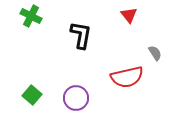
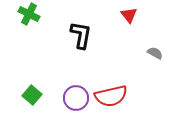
green cross: moved 2 px left, 2 px up
gray semicircle: rotated 28 degrees counterclockwise
red semicircle: moved 16 px left, 19 px down
